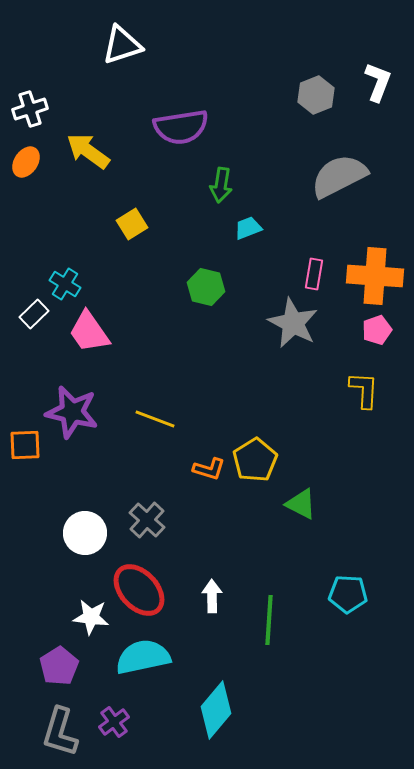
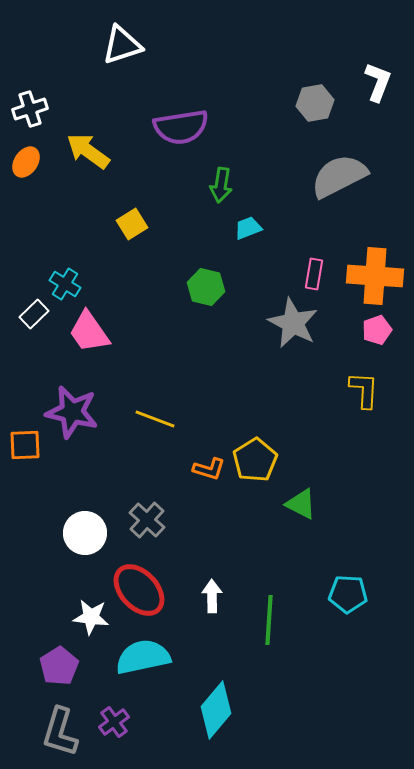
gray hexagon: moved 1 px left, 8 px down; rotated 12 degrees clockwise
